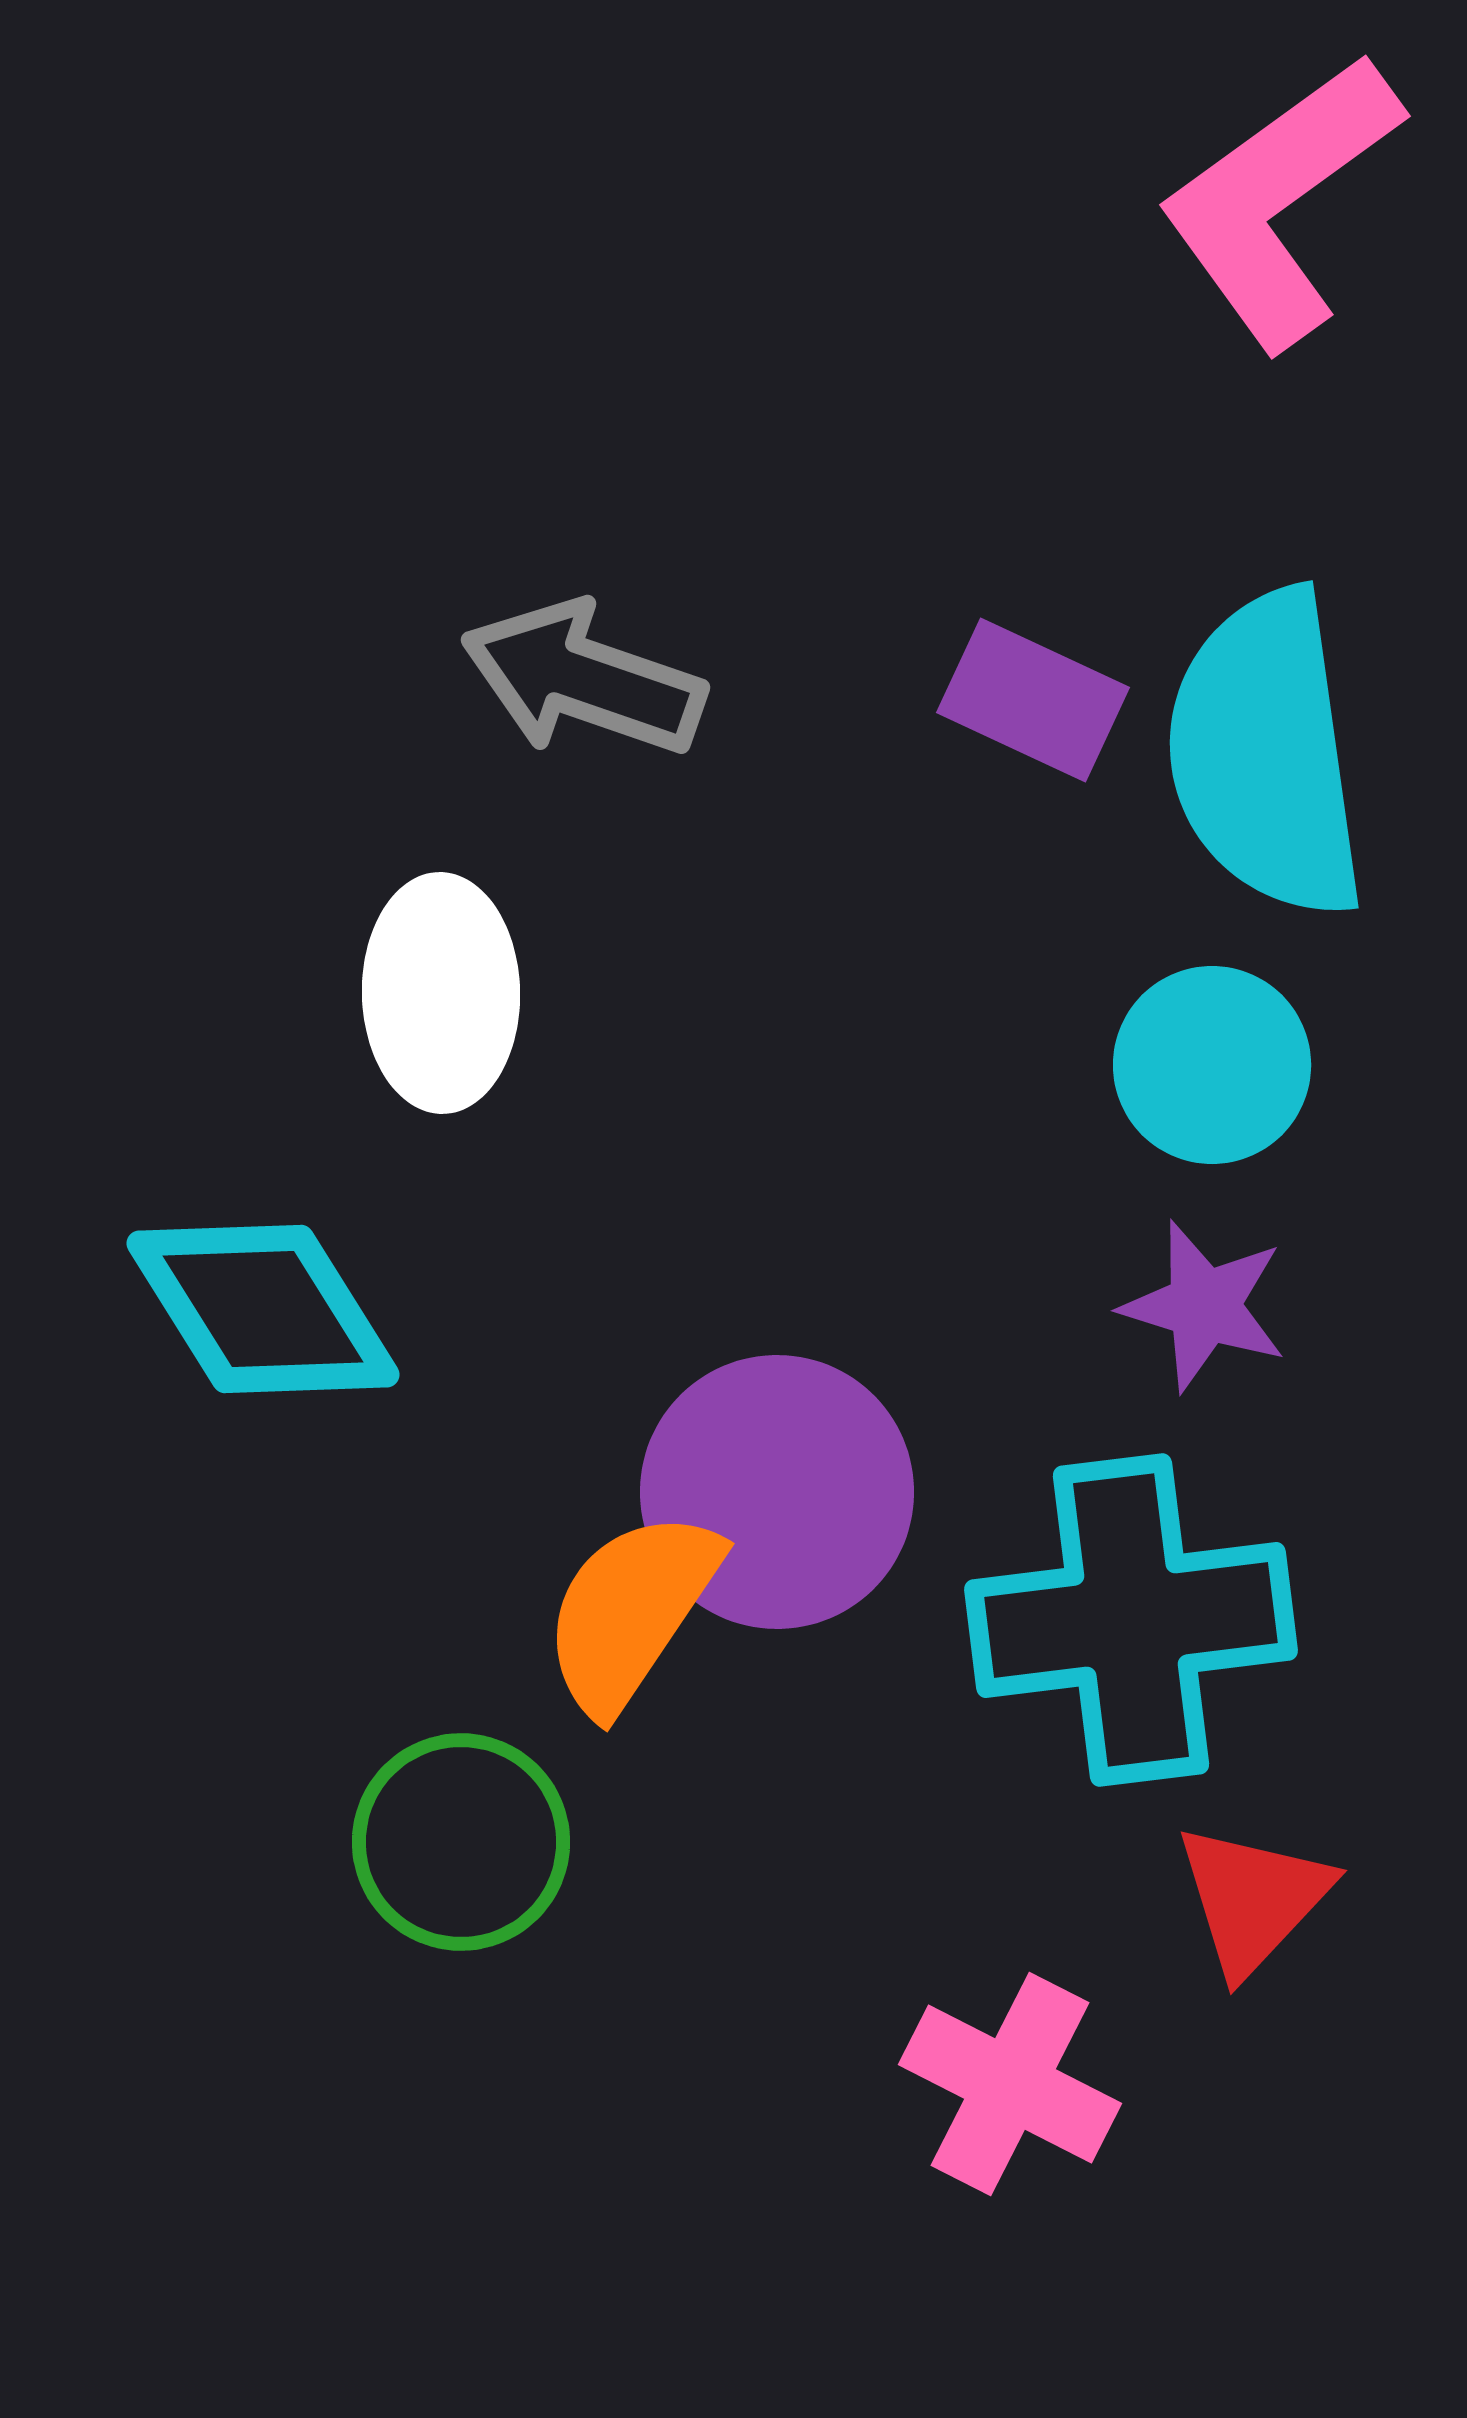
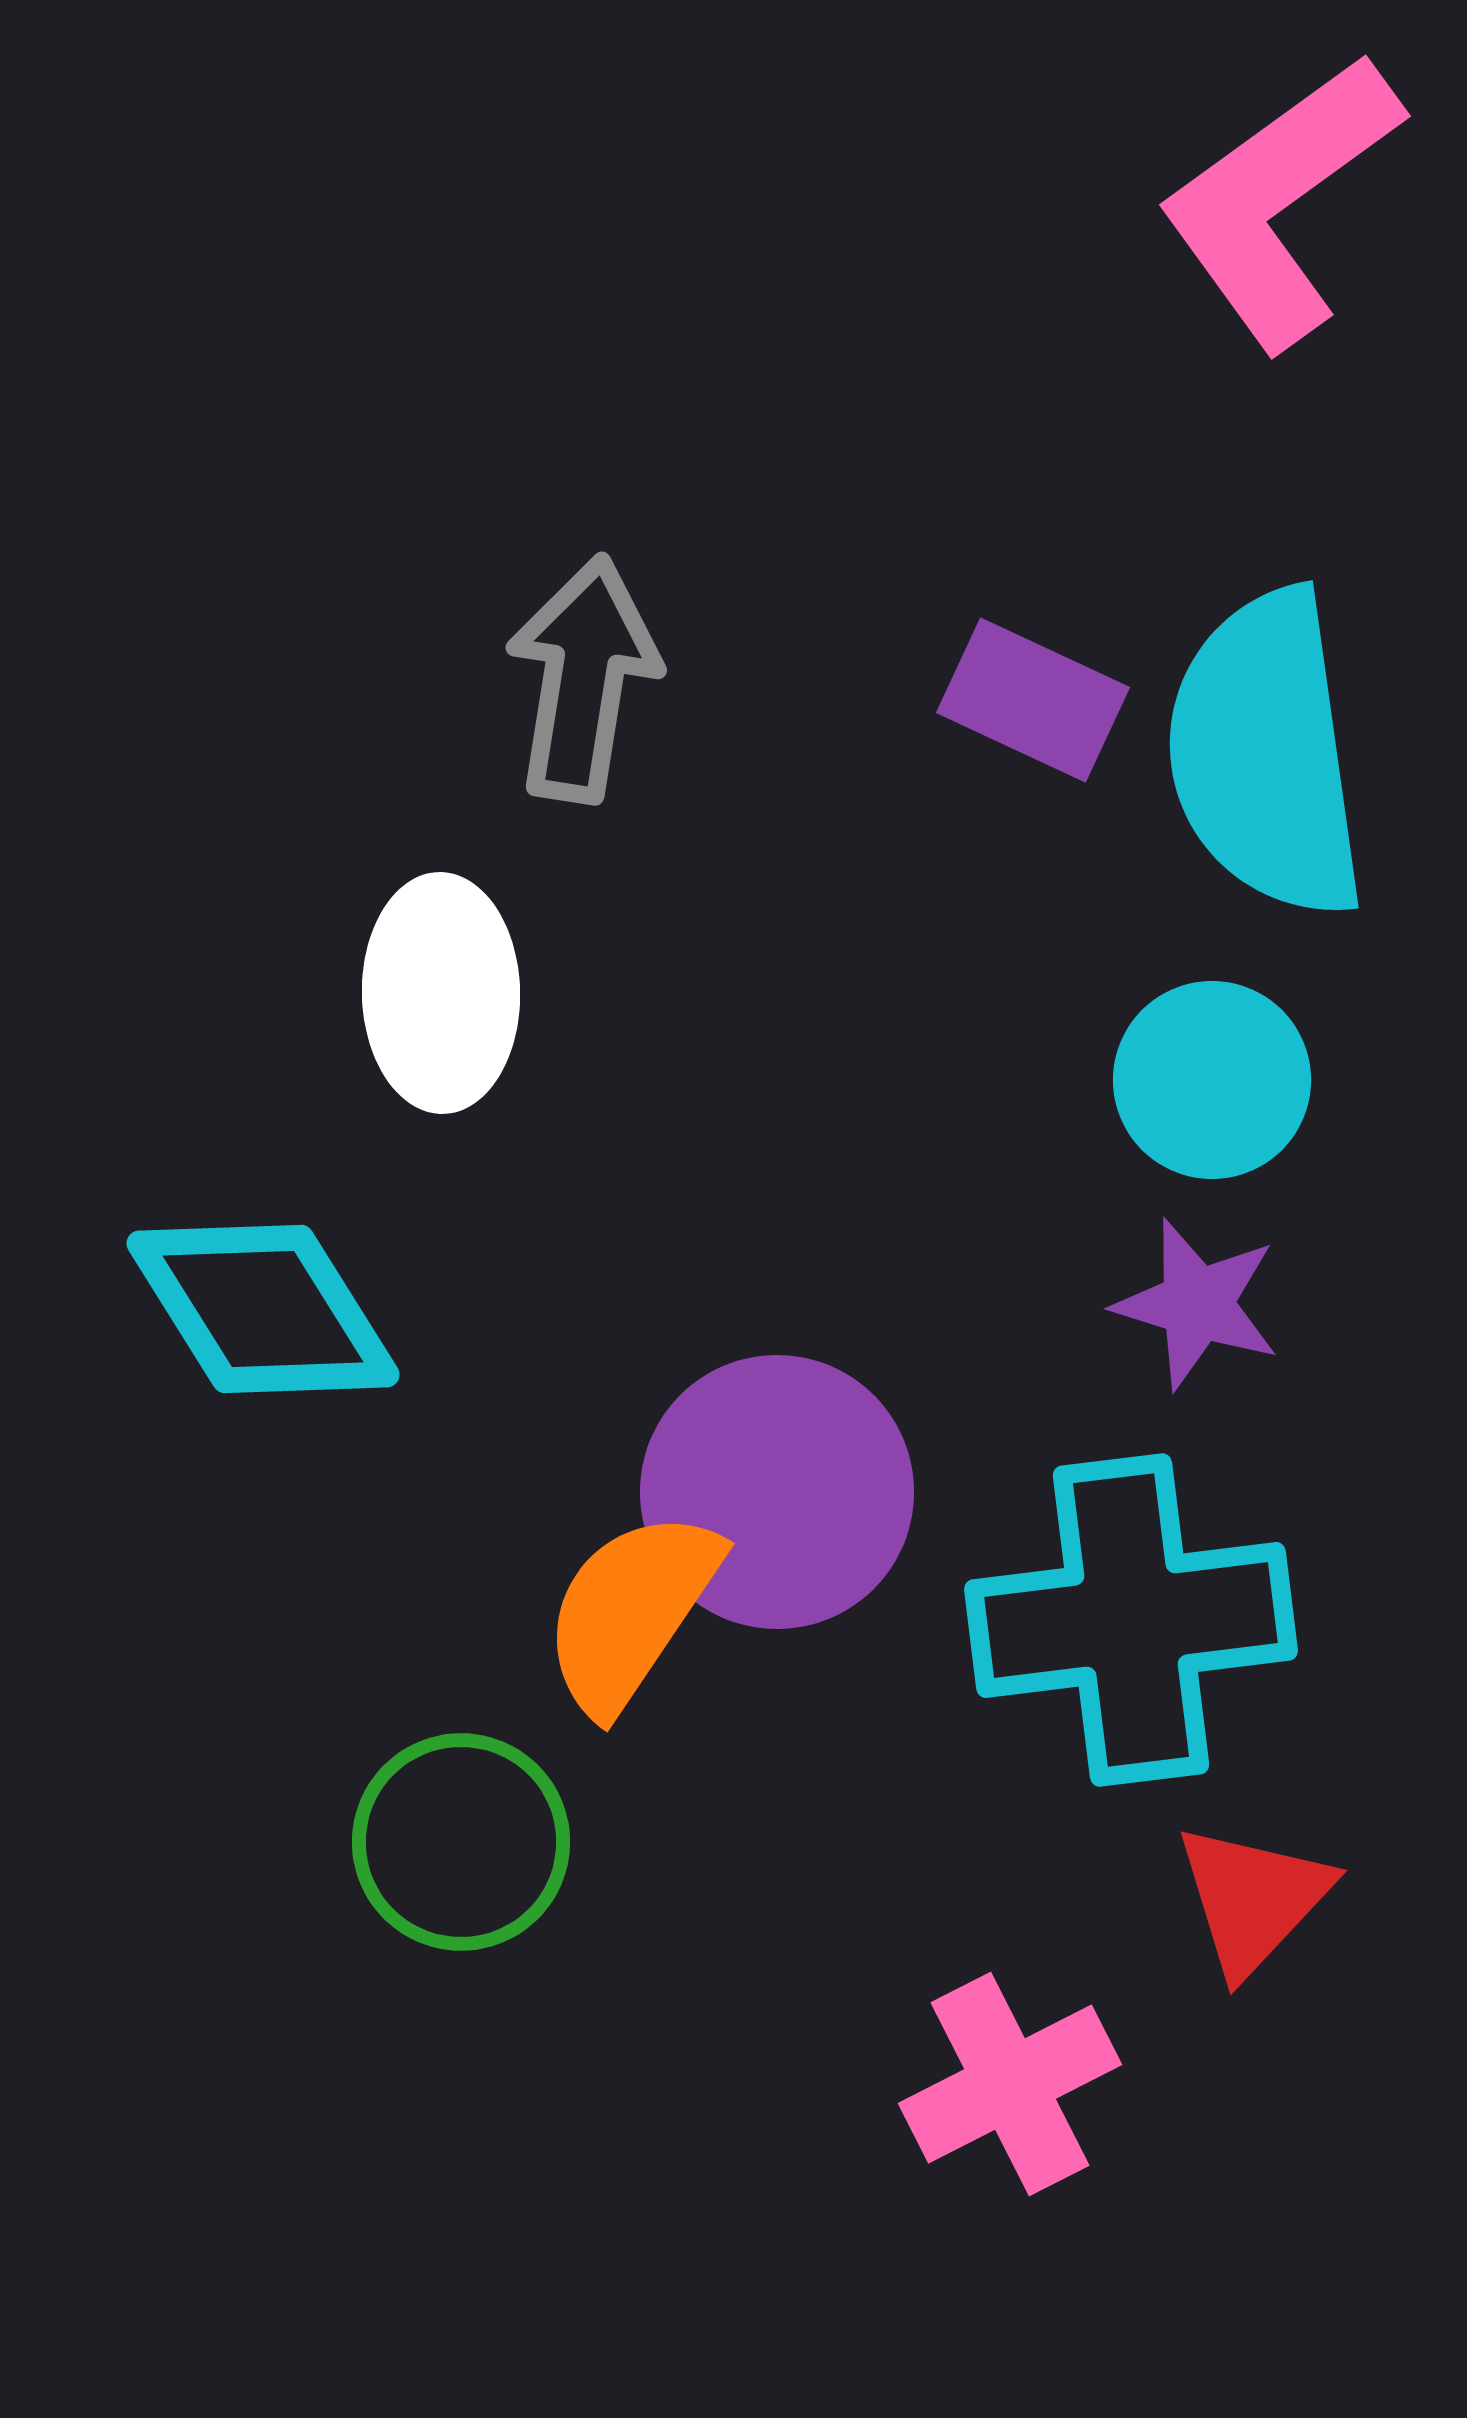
gray arrow: rotated 80 degrees clockwise
cyan circle: moved 15 px down
purple star: moved 7 px left, 2 px up
pink cross: rotated 36 degrees clockwise
